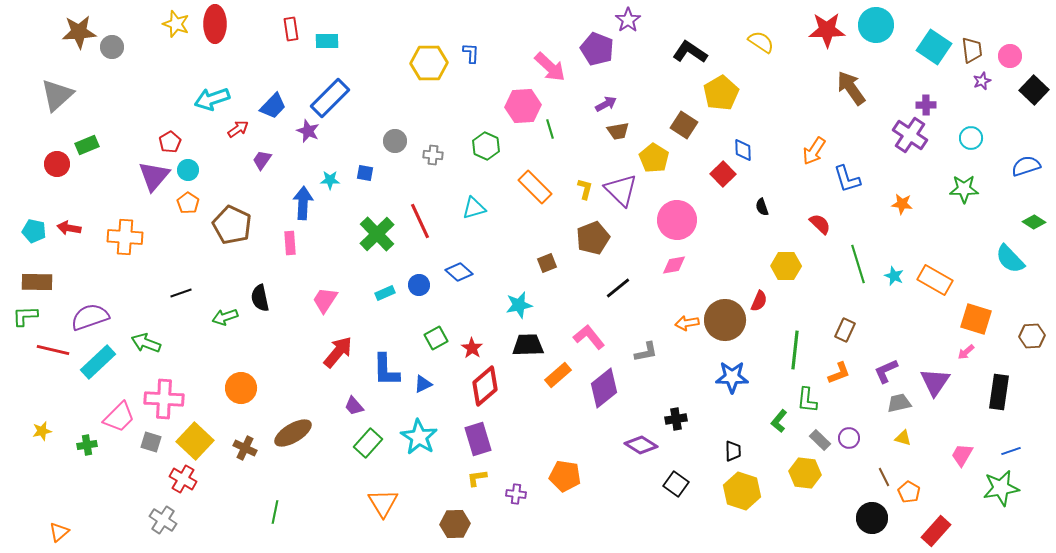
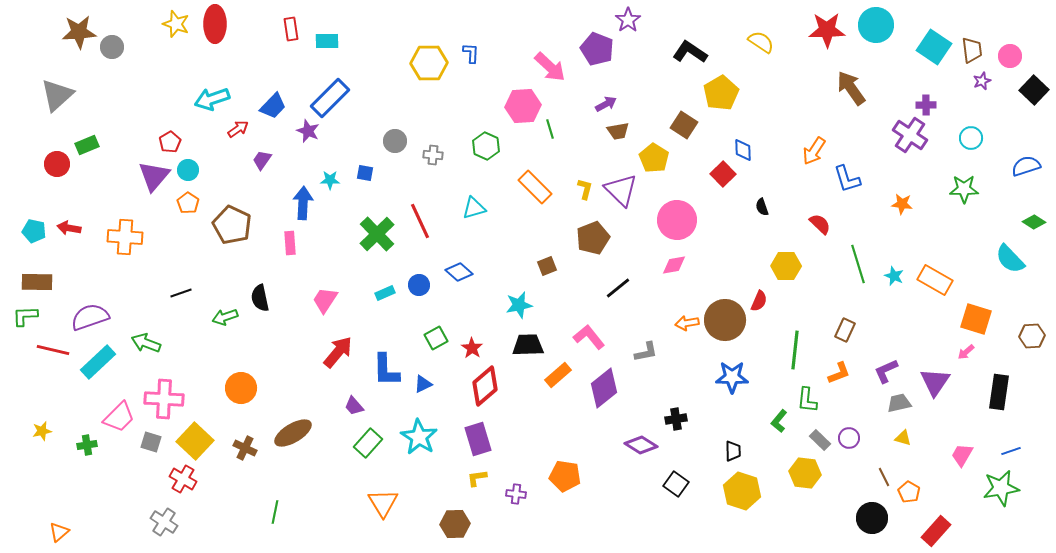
brown square at (547, 263): moved 3 px down
gray cross at (163, 520): moved 1 px right, 2 px down
